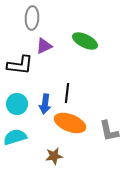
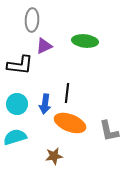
gray ellipse: moved 2 px down
green ellipse: rotated 20 degrees counterclockwise
